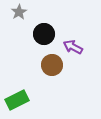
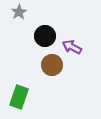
black circle: moved 1 px right, 2 px down
purple arrow: moved 1 px left
green rectangle: moved 2 px right, 3 px up; rotated 45 degrees counterclockwise
